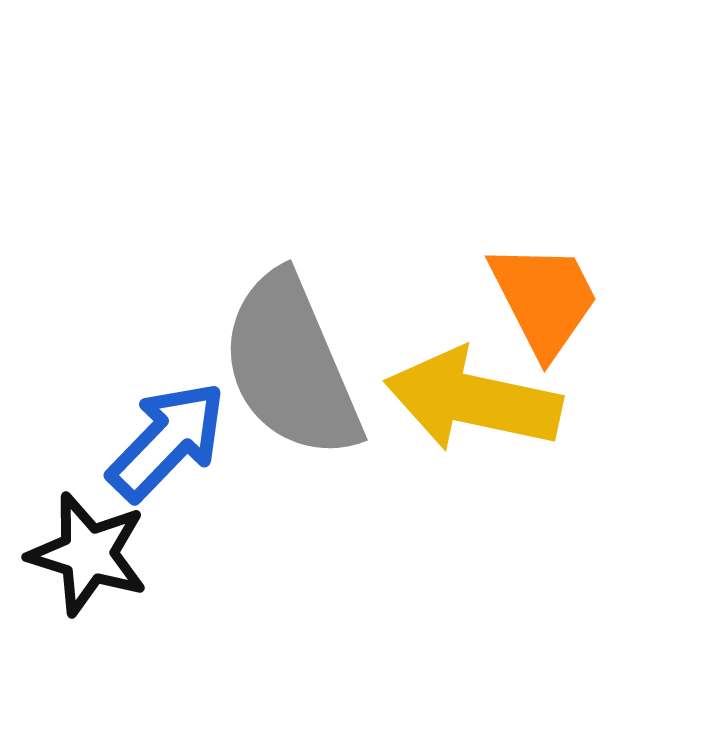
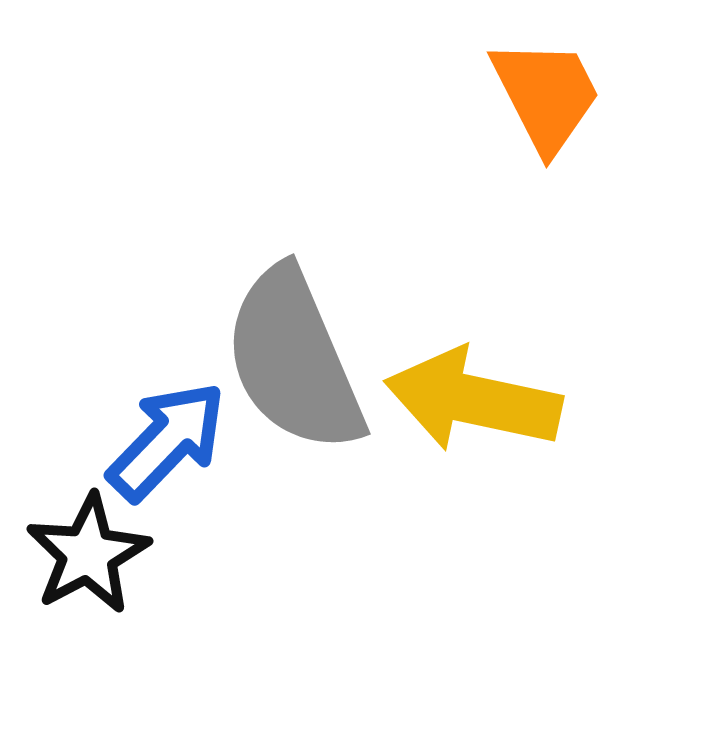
orange trapezoid: moved 2 px right, 204 px up
gray semicircle: moved 3 px right, 6 px up
black star: rotated 27 degrees clockwise
